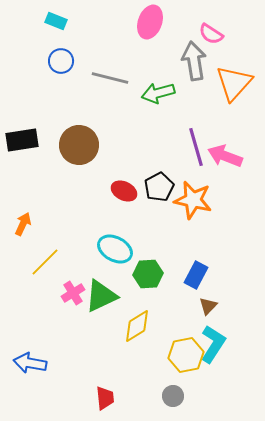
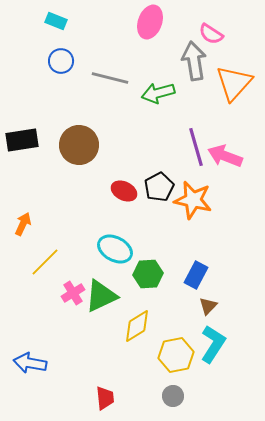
yellow hexagon: moved 10 px left
